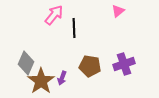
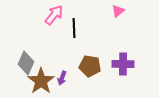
purple cross: moved 1 px left; rotated 20 degrees clockwise
